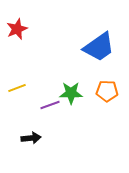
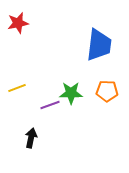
red star: moved 1 px right, 6 px up; rotated 10 degrees clockwise
blue trapezoid: moved 2 px up; rotated 48 degrees counterclockwise
black arrow: rotated 72 degrees counterclockwise
